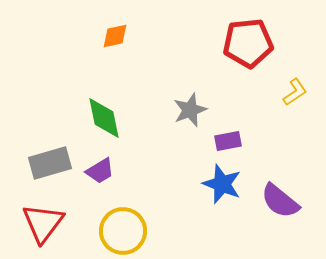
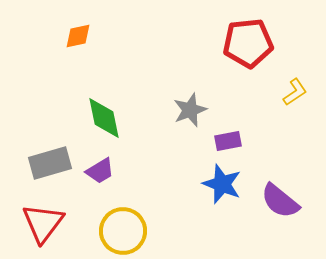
orange diamond: moved 37 px left
